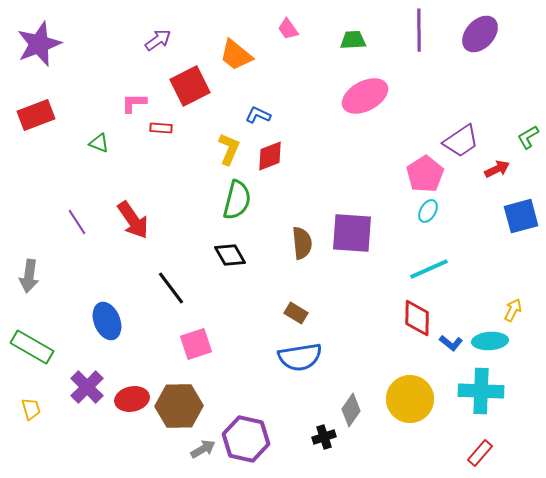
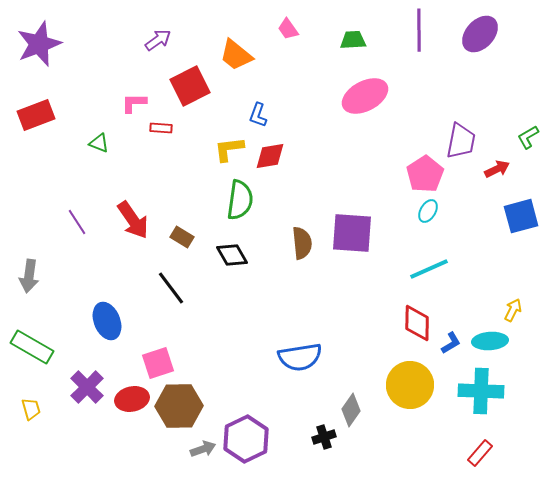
blue L-shape at (258, 115): rotated 95 degrees counterclockwise
purple trapezoid at (461, 141): rotated 45 degrees counterclockwise
yellow L-shape at (229, 149): rotated 120 degrees counterclockwise
red diamond at (270, 156): rotated 12 degrees clockwise
green semicircle at (237, 200): moved 3 px right; rotated 6 degrees counterclockwise
black diamond at (230, 255): moved 2 px right
brown rectangle at (296, 313): moved 114 px left, 76 px up
red diamond at (417, 318): moved 5 px down
blue L-shape at (451, 343): rotated 70 degrees counterclockwise
pink square at (196, 344): moved 38 px left, 19 px down
yellow circle at (410, 399): moved 14 px up
purple hexagon at (246, 439): rotated 21 degrees clockwise
gray arrow at (203, 449): rotated 10 degrees clockwise
